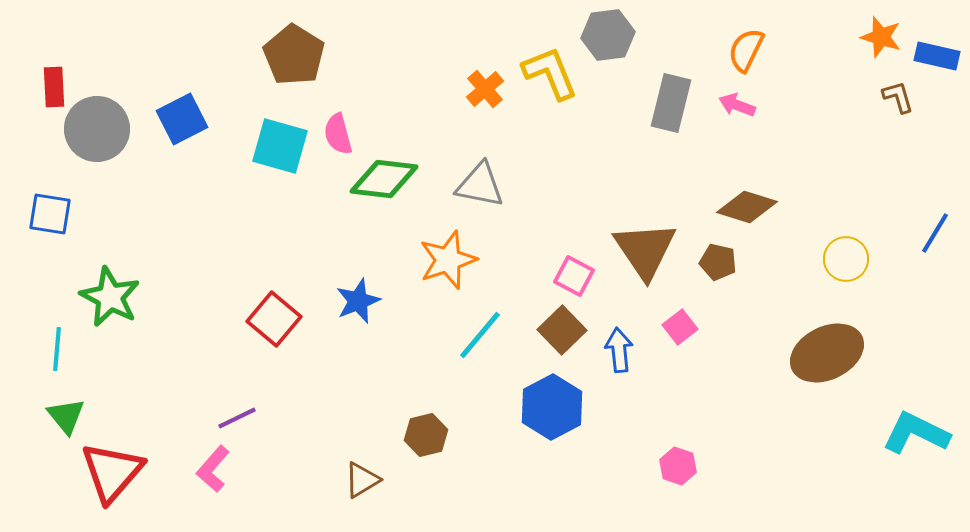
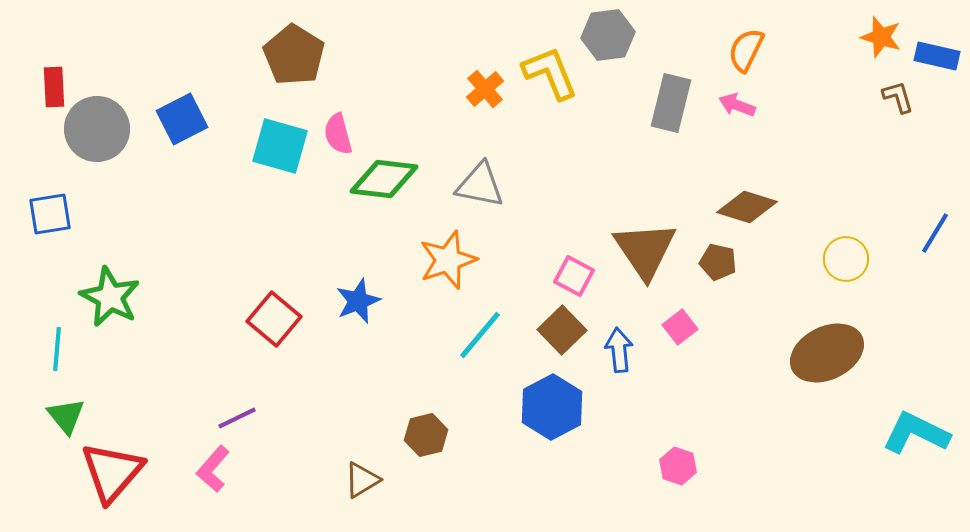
blue square at (50, 214): rotated 18 degrees counterclockwise
